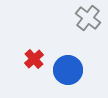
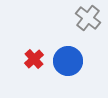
blue circle: moved 9 px up
